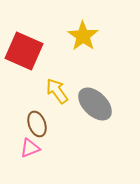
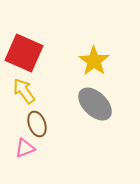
yellow star: moved 11 px right, 25 px down
red square: moved 2 px down
yellow arrow: moved 33 px left
pink triangle: moved 5 px left
